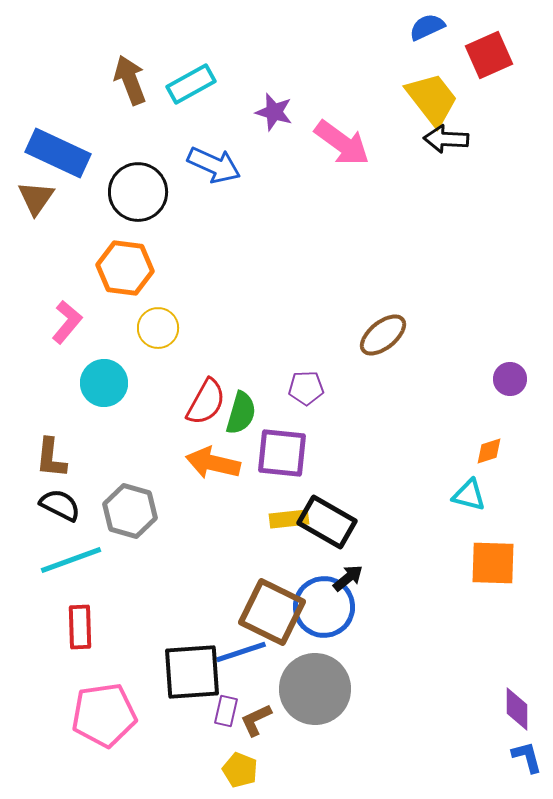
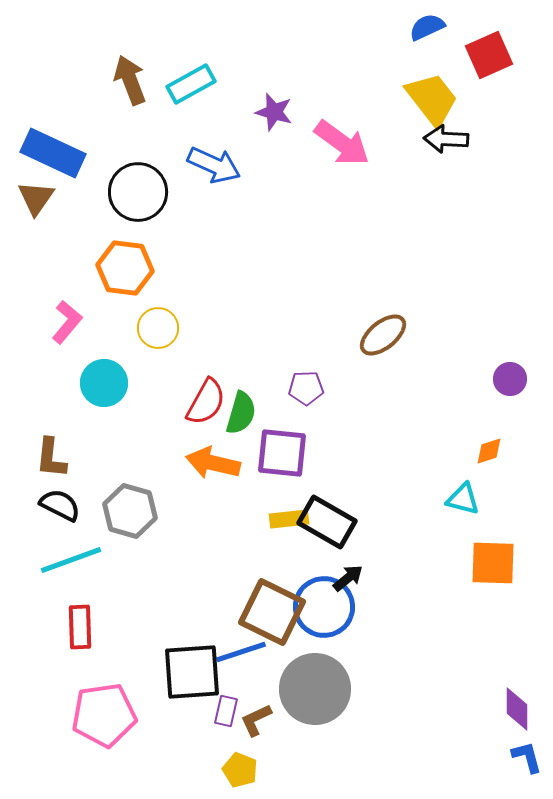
blue rectangle at (58, 153): moved 5 px left
cyan triangle at (469, 495): moved 6 px left, 4 px down
